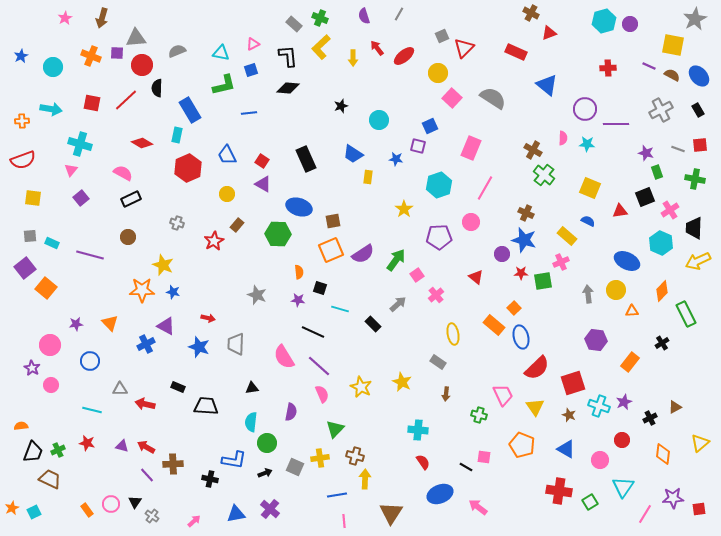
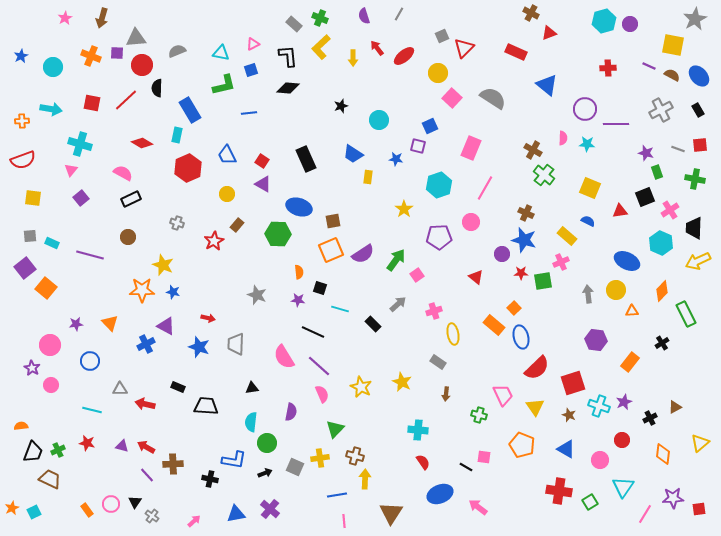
pink cross at (436, 295): moved 2 px left, 16 px down; rotated 21 degrees clockwise
